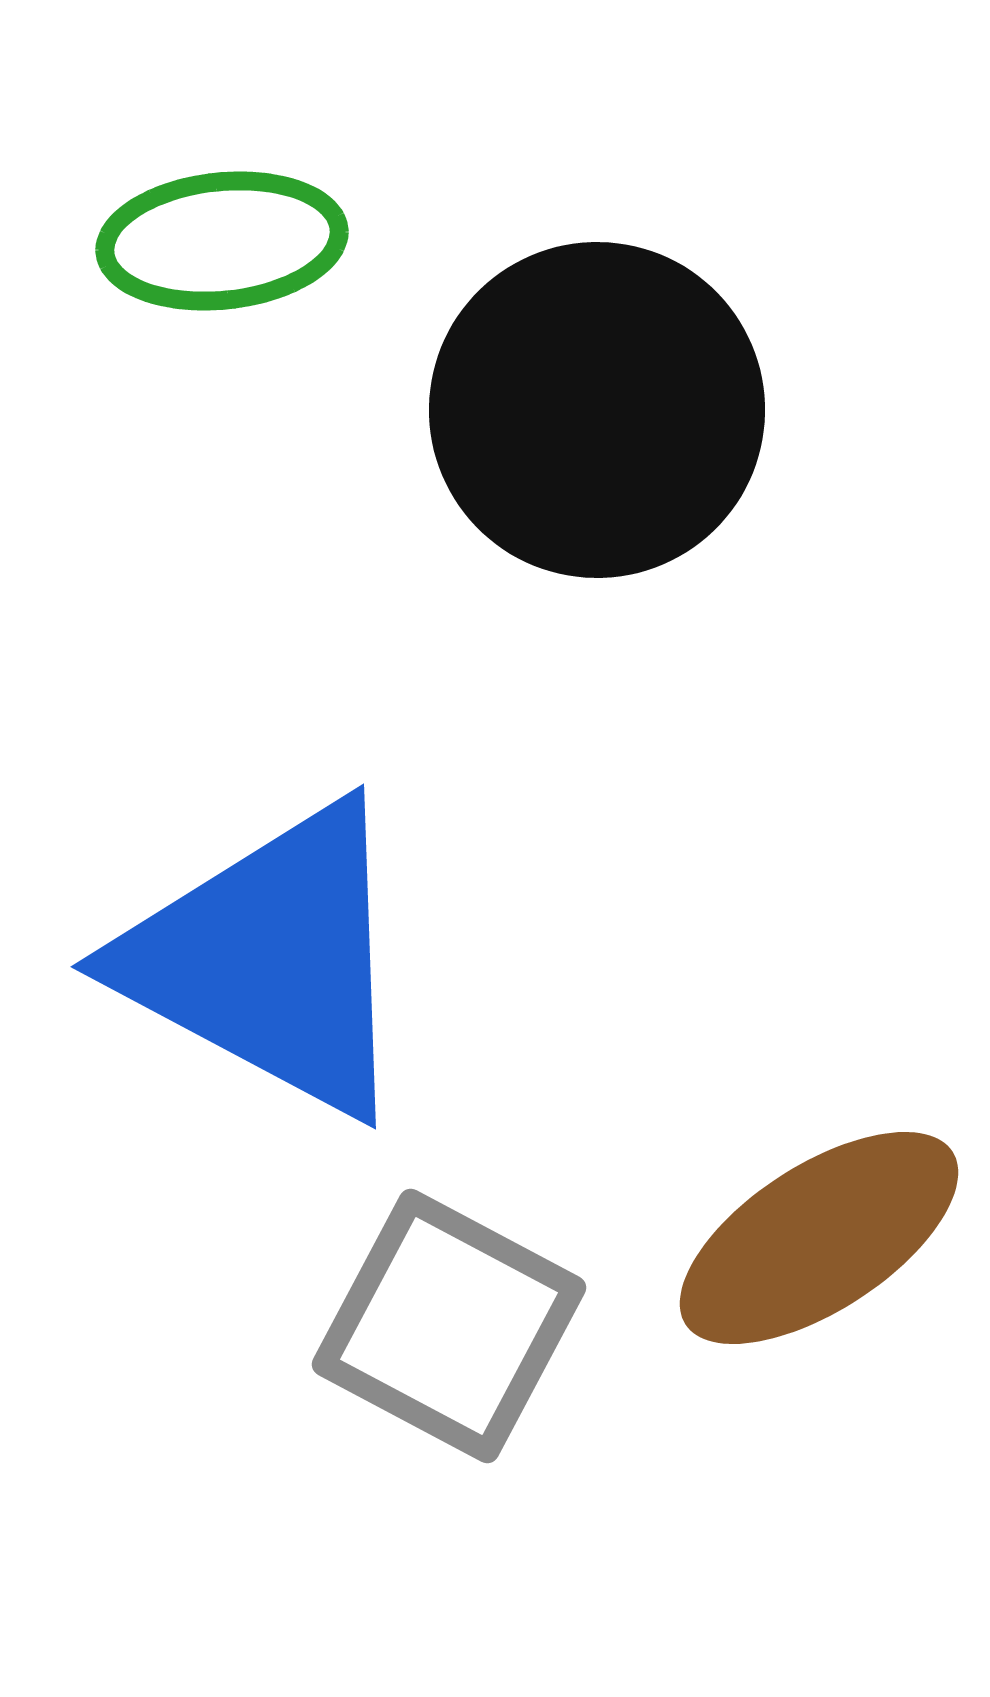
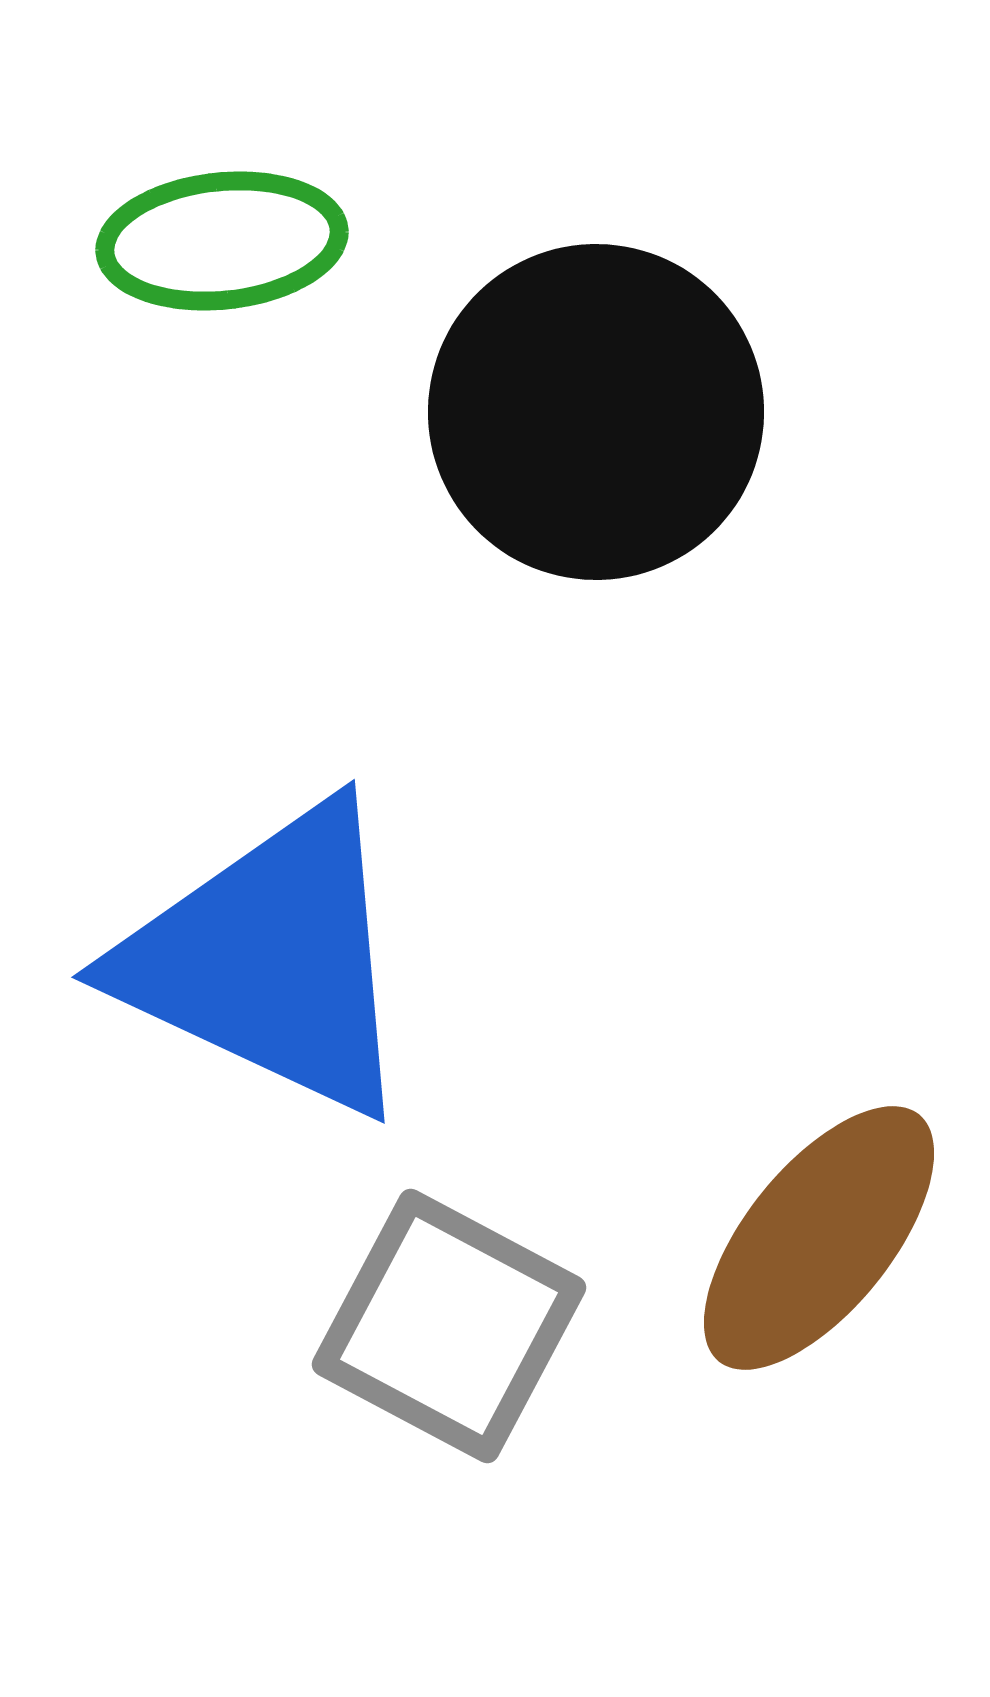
black circle: moved 1 px left, 2 px down
blue triangle: rotated 3 degrees counterclockwise
brown ellipse: rotated 18 degrees counterclockwise
